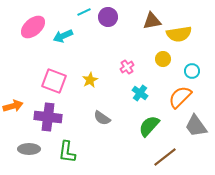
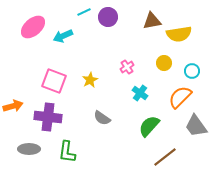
yellow circle: moved 1 px right, 4 px down
